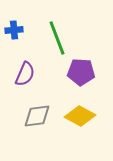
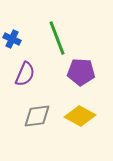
blue cross: moved 2 px left, 9 px down; rotated 30 degrees clockwise
